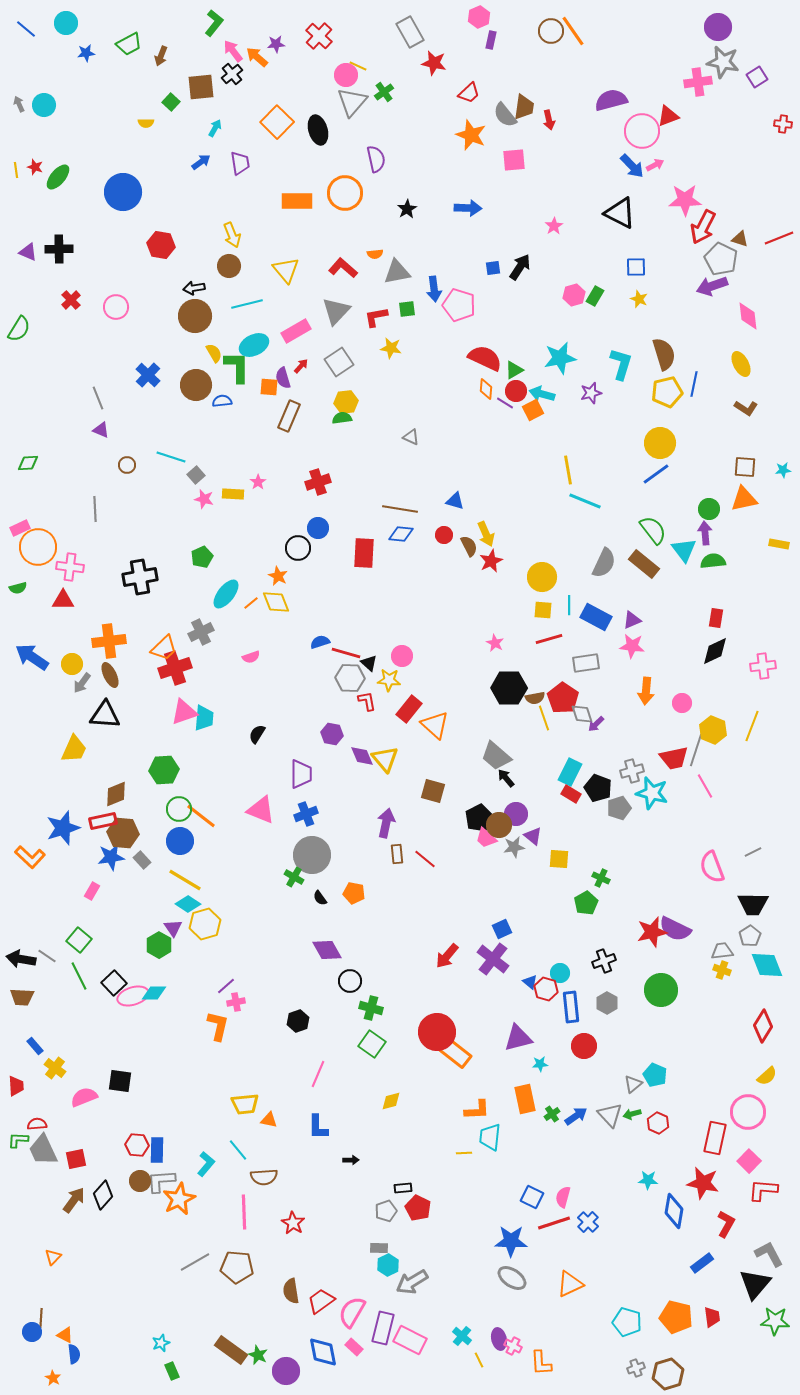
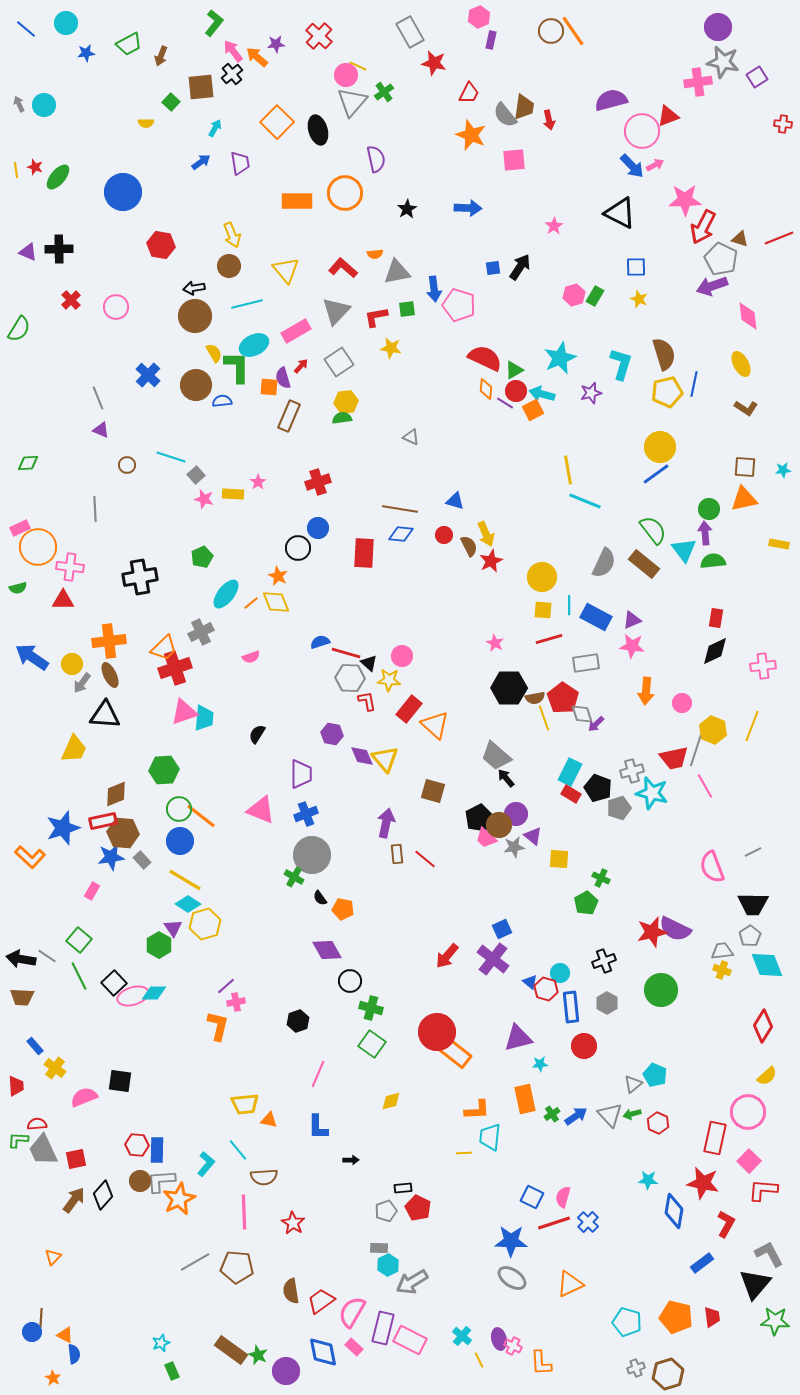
red trapezoid at (469, 93): rotated 20 degrees counterclockwise
cyan star at (560, 358): rotated 12 degrees counterclockwise
yellow circle at (660, 443): moved 4 px down
orange pentagon at (354, 893): moved 11 px left, 16 px down
